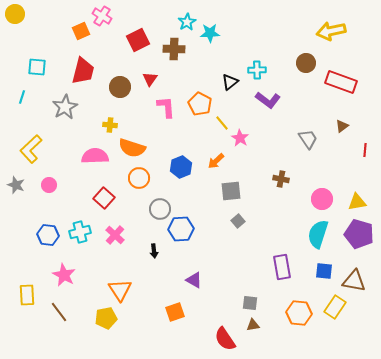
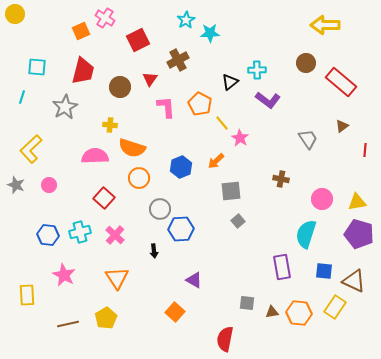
pink cross at (102, 16): moved 3 px right, 2 px down
cyan star at (187, 22): moved 1 px left, 2 px up
yellow arrow at (331, 31): moved 6 px left, 6 px up; rotated 12 degrees clockwise
brown cross at (174, 49): moved 4 px right, 11 px down; rotated 30 degrees counterclockwise
red rectangle at (341, 82): rotated 20 degrees clockwise
cyan semicircle at (318, 234): moved 12 px left
brown triangle at (354, 281): rotated 15 degrees clockwise
orange triangle at (120, 290): moved 3 px left, 12 px up
gray square at (250, 303): moved 3 px left
brown line at (59, 312): moved 9 px right, 12 px down; rotated 65 degrees counterclockwise
orange square at (175, 312): rotated 30 degrees counterclockwise
yellow pentagon at (106, 318): rotated 20 degrees counterclockwise
brown triangle at (253, 325): moved 19 px right, 13 px up
red semicircle at (225, 339): rotated 45 degrees clockwise
